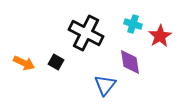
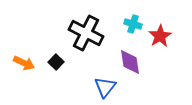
black square: rotated 14 degrees clockwise
blue triangle: moved 2 px down
